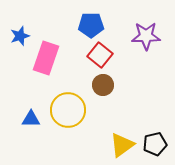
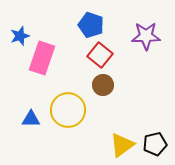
blue pentagon: rotated 20 degrees clockwise
pink rectangle: moved 4 px left
